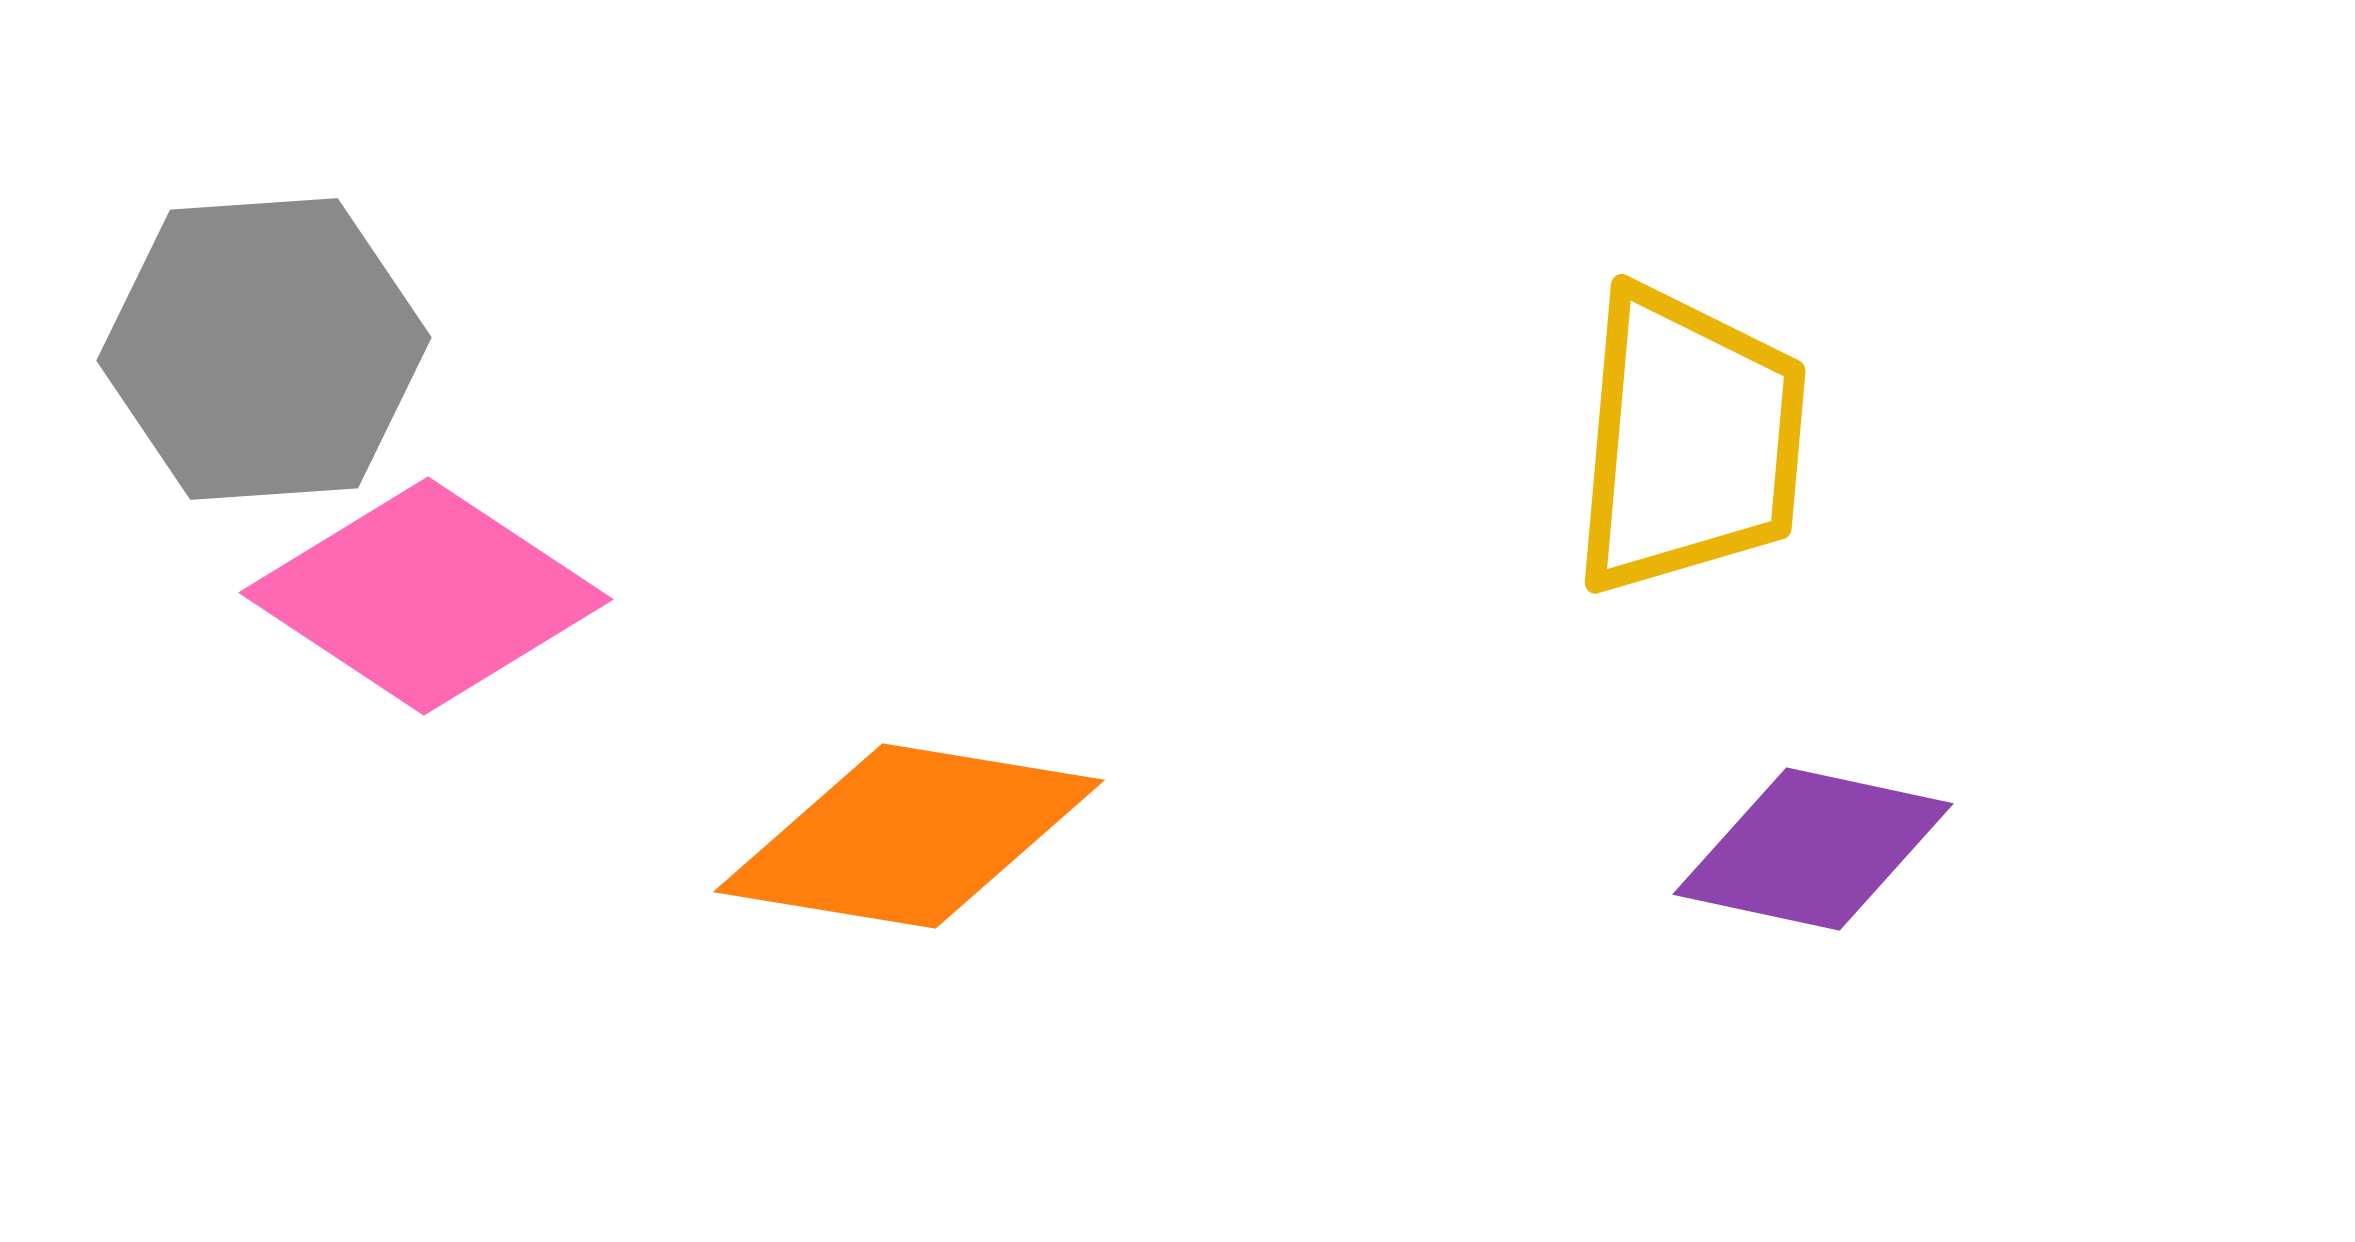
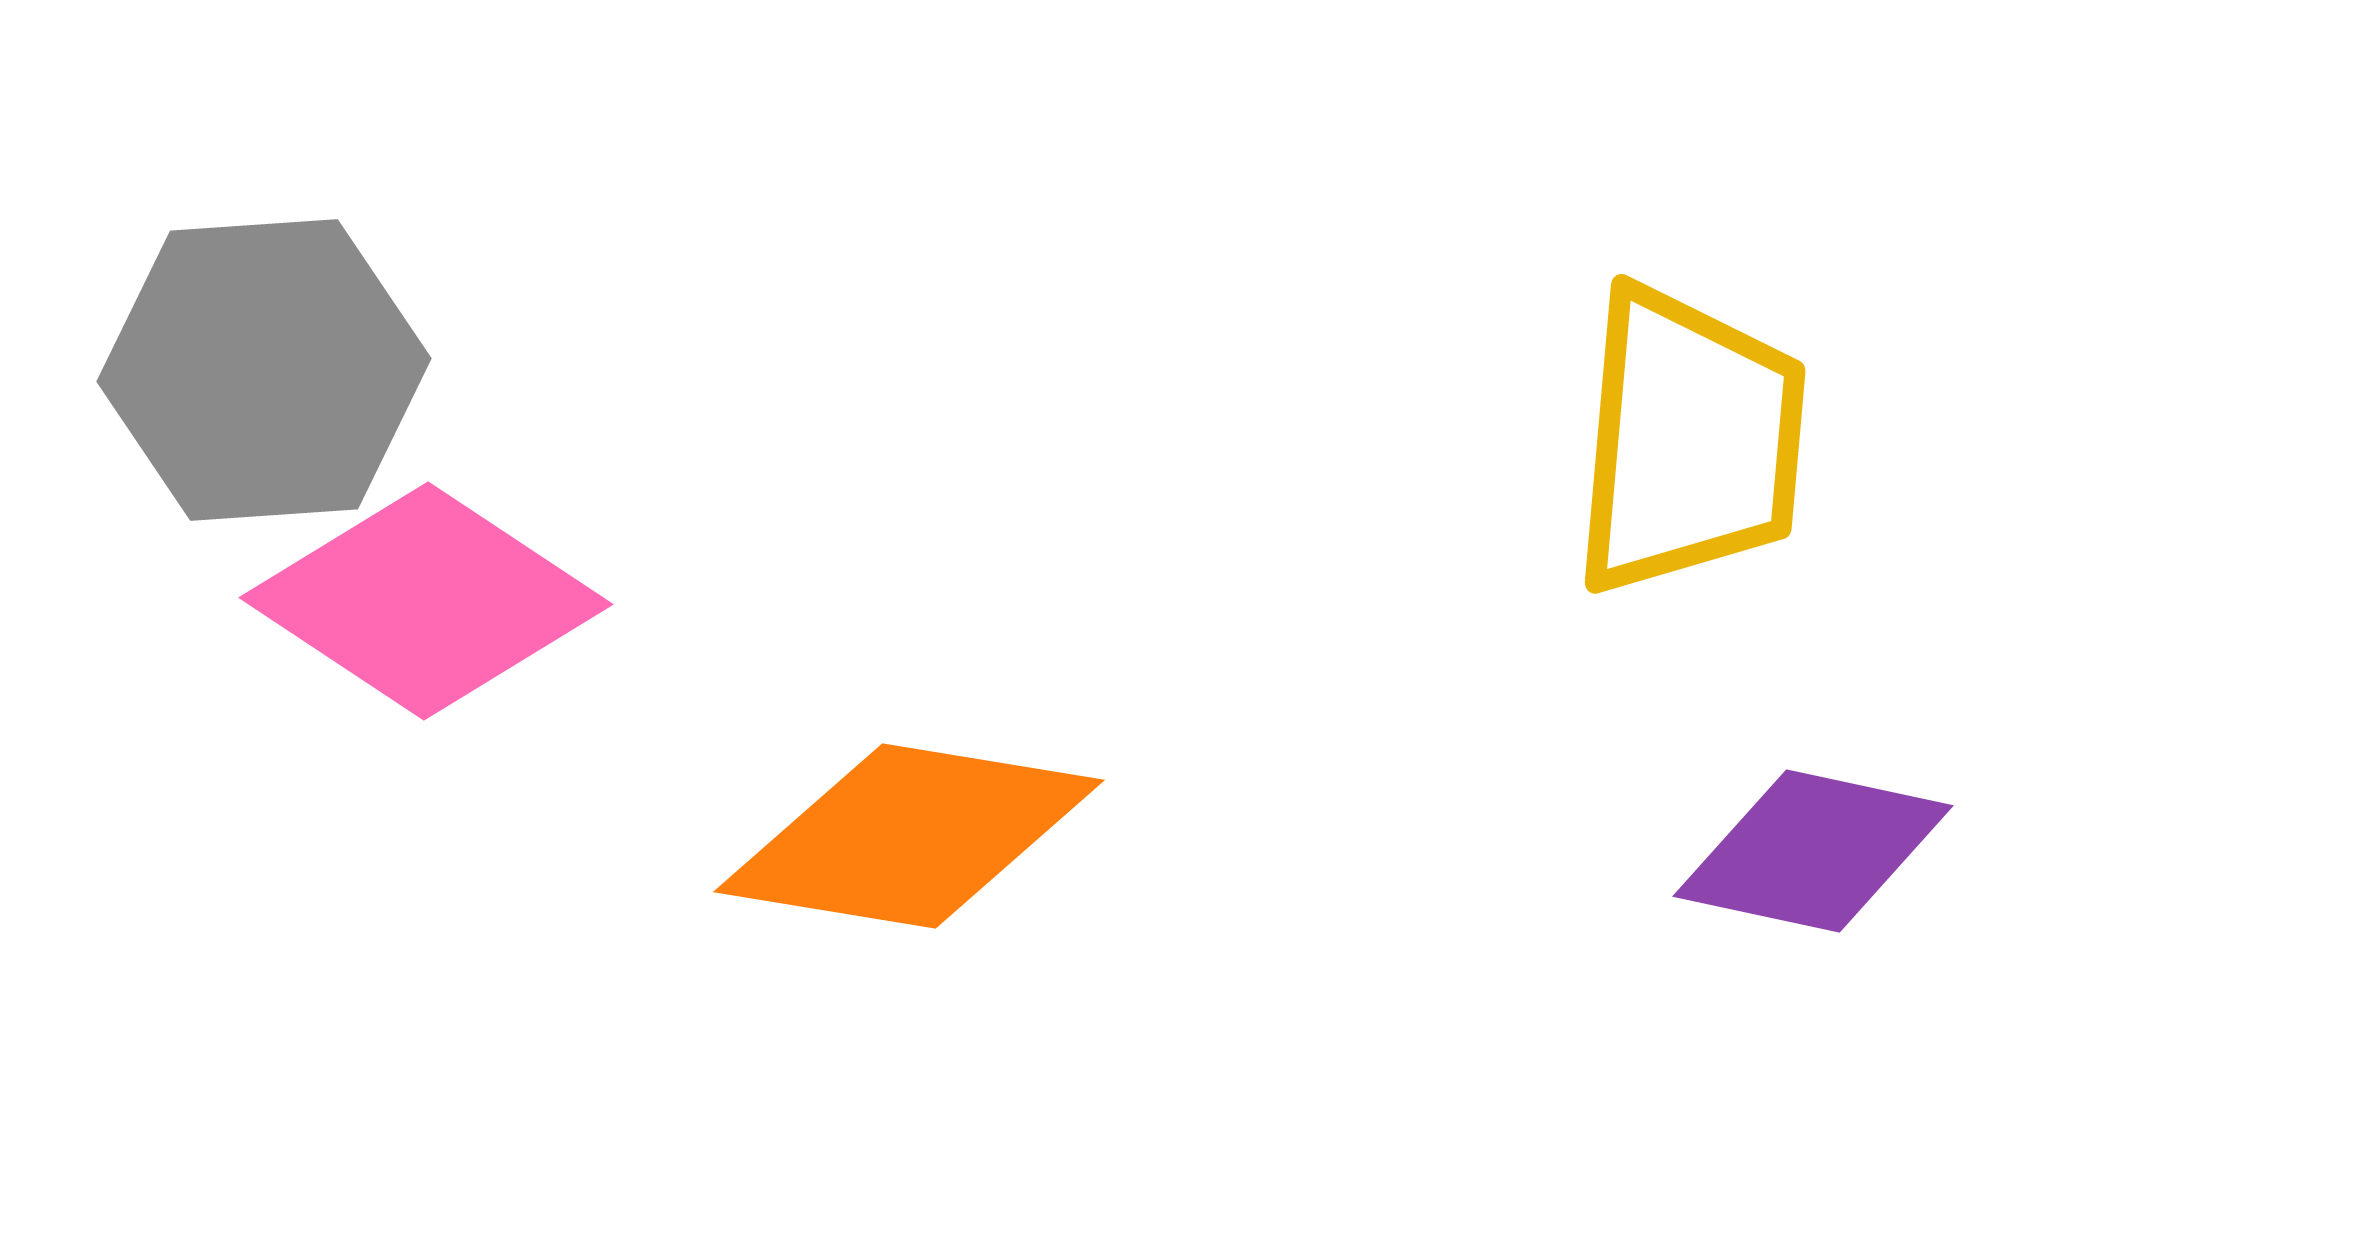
gray hexagon: moved 21 px down
pink diamond: moved 5 px down
purple diamond: moved 2 px down
